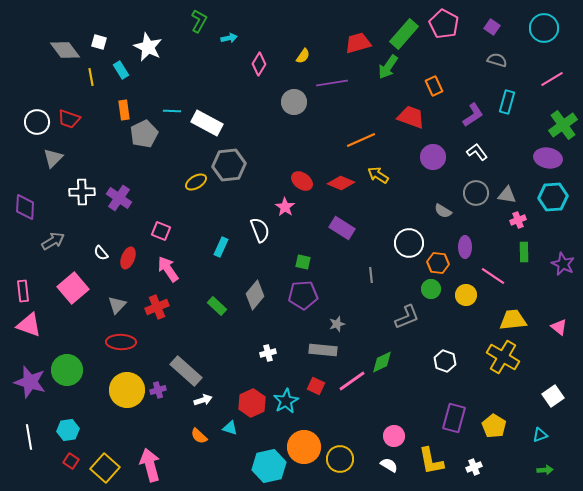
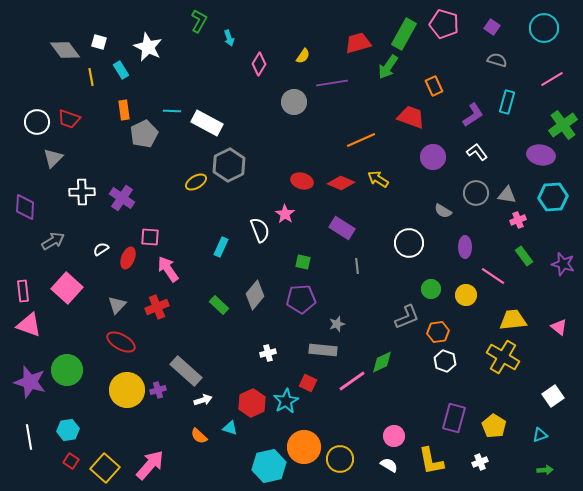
pink pentagon at (444, 24): rotated 12 degrees counterclockwise
green rectangle at (404, 34): rotated 12 degrees counterclockwise
cyan arrow at (229, 38): rotated 84 degrees clockwise
purple ellipse at (548, 158): moved 7 px left, 3 px up
gray hexagon at (229, 165): rotated 20 degrees counterclockwise
yellow arrow at (378, 175): moved 4 px down
red ellipse at (302, 181): rotated 20 degrees counterclockwise
purple cross at (119, 198): moved 3 px right
pink star at (285, 207): moved 7 px down
pink square at (161, 231): moved 11 px left, 6 px down; rotated 18 degrees counterclockwise
green rectangle at (524, 252): moved 4 px down; rotated 36 degrees counterclockwise
white semicircle at (101, 253): moved 4 px up; rotated 98 degrees clockwise
orange hexagon at (438, 263): moved 69 px down; rotated 15 degrees counterclockwise
purple star at (563, 264): rotated 10 degrees counterclockwise
gray line at (371, 275): moved 14 px left, 9 px up
pink square at (73, 288): moved 6 px left; rotated 8 degrees counterclockwise
purple pentagon at (303, 295): moved 2 px left, 4 px down
green rectangle at (217, 306): moved 2 px right, 1 px up
red ellipse at (121, 342): rotated 28 degrees clockwise
red square at (316, 386): moved 8 px left, 3 px up
pink arrow at (150, 465): rotated 56 degrees clockwise
white cross at (474, 467): moved 6 px right, 5 px up
